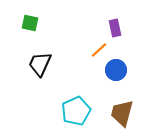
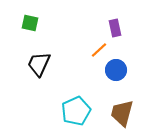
black trapezoid: moved 1 px left
